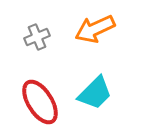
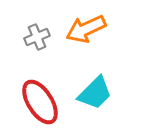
orange arrow: moved 9 px left
